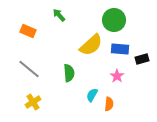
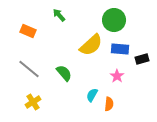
green semicircle: moved 5 px left; rotated 36 degrees counterclockwise
